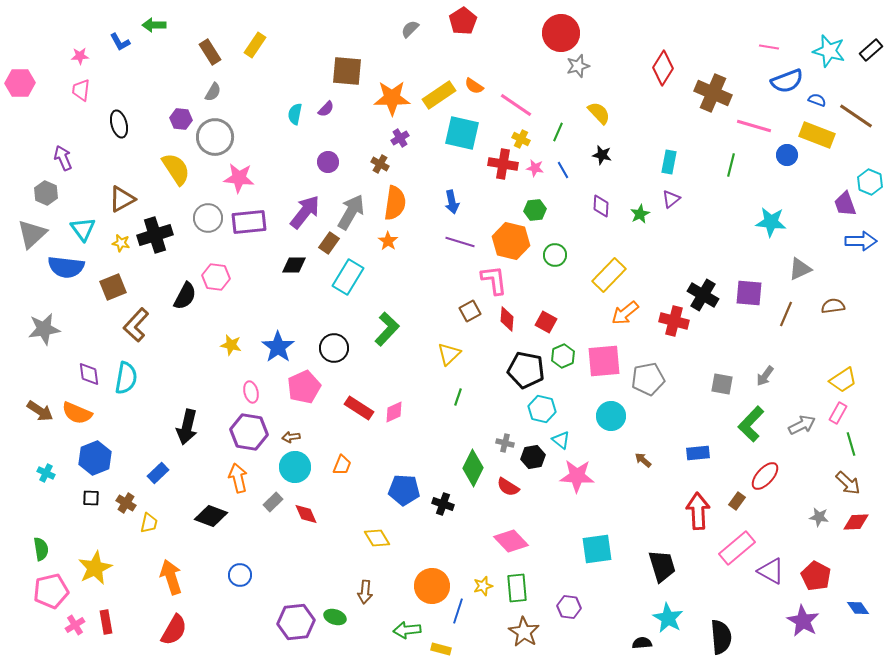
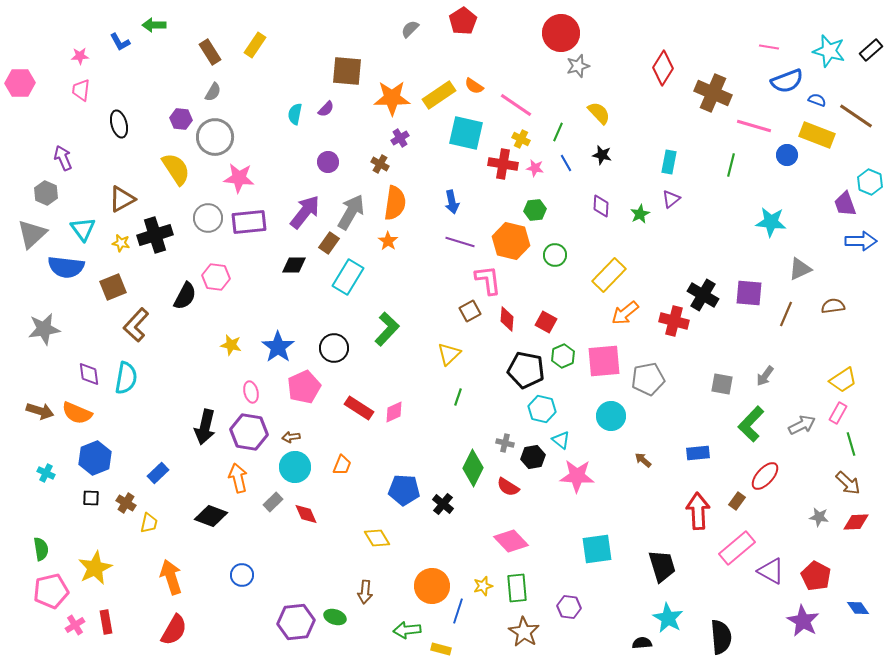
cyan square at (462, 133): moved 4 px right
blue line at (563, 170): moved 3 px right, 7 px up
pink L-shape at (494, 280): moved 6 px left
brown arrow at (40, 411): rotated 16 degrees counterclockwise
black arrow at (187, 427): moved 18 px right
black cross at (443, 504): rotated 20 degrees clockwise
blue circle at (240, 575): moved 2 px right
